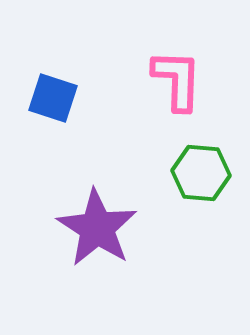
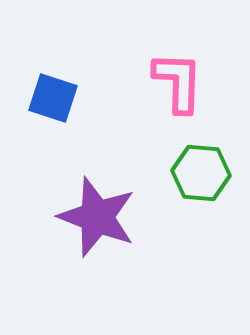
pink L-shape: moved 1 px right, 2 px down
purple star: moved 11 px up; rotated 12 degrees counterclockwise
